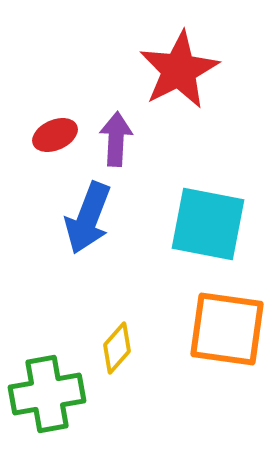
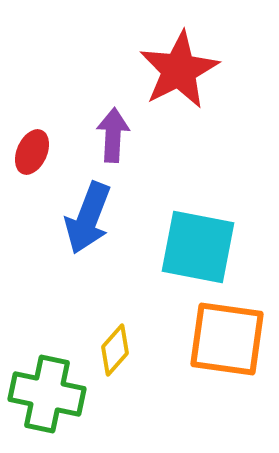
red ellipse: moved 23 px left, 17 px down; rotated 42 degrees counterclockwise
purple arrow: moved 3 px left, 4 px up
cyan square: moved 10 px left, 23 px down
orange square: moved 10 px down
yellow diamond: moved 2 px left, 2 px down
green cross: rotated 22 degrees clockwise
